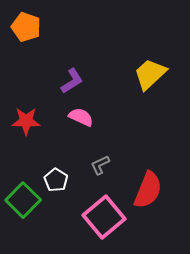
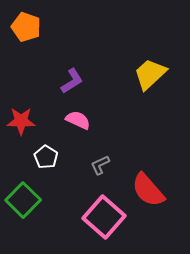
pink semicircle: moved 3 px left, 3 px down
red star: moved 5 px left
white pentagon: moved 10 px left, 23 px up
red semicircle: rotated 117 degrees clockwise
pink square: rotated 9 degrees counterclockwise
